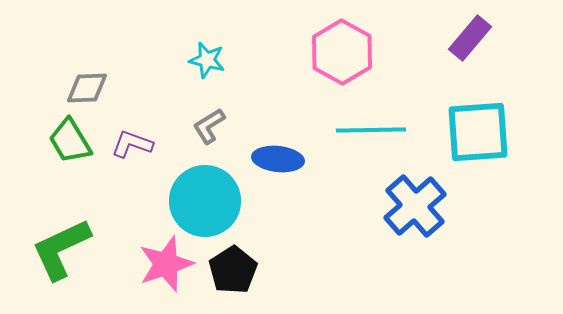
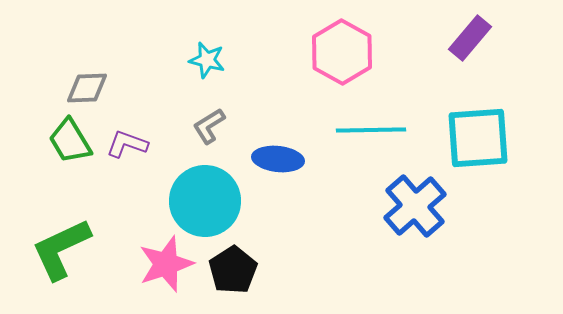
cyan square: moved 6 px down
purple L-shape: moved 5 px left
